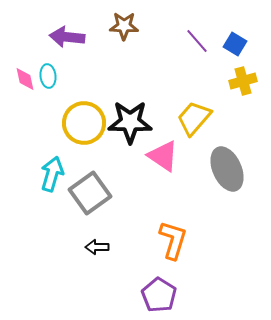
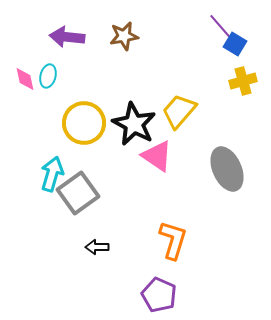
brown star: moved 10 px down; rotated 12 degrees counterclockwise
purple line: moved 23 px right, 15 px up
cyan ellipse: rotated 20 degrees clockwise
yellow trapezoid: moved 15 px left, 7 px up
black star: moved 4 px right, 2 px down; rotated 27 degrees clockwise
pink triangle: moved 6 px left
gray square: moved 12 px left
purple pentagon: rotated 8 degrees counterclockwise
